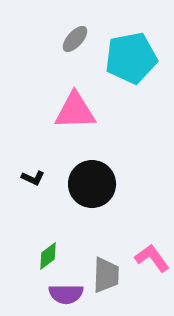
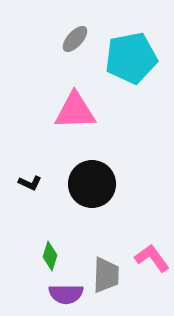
black L-shape: moved 3 px left, 5 px down
green diamond: moved 2 px right; rotated 36 degrees counterclockwise
